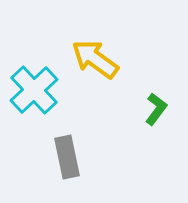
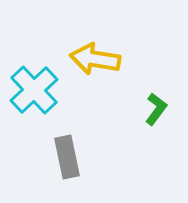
yellow arrow: rotated 27 degrees counterclockwise
